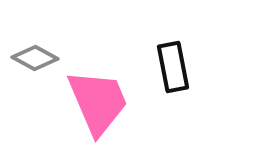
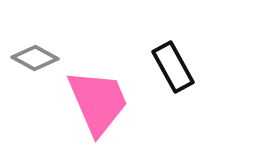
black rectangle: rotated 18 degrees counterclockwise
